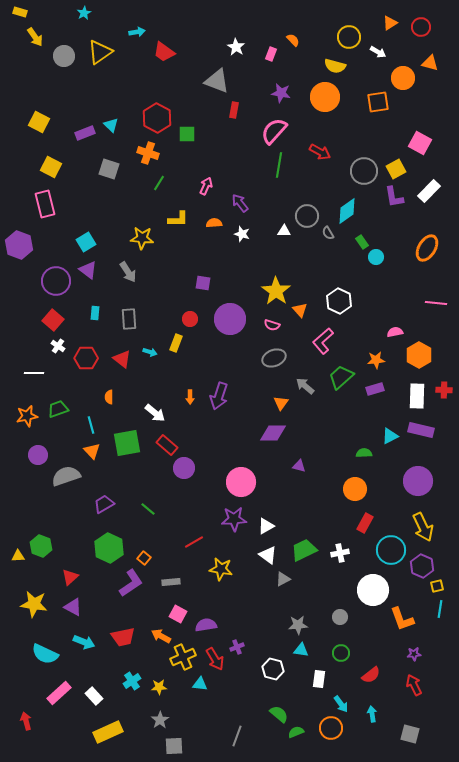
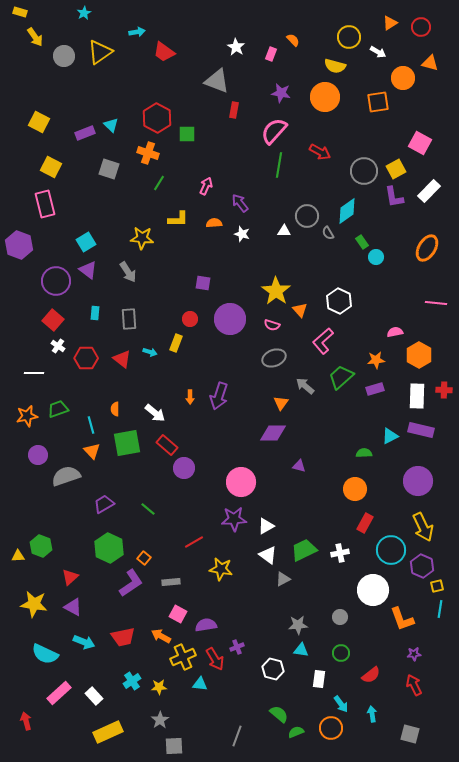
orange semicircle at (109, 397): moved 6 px right, 12 px down
